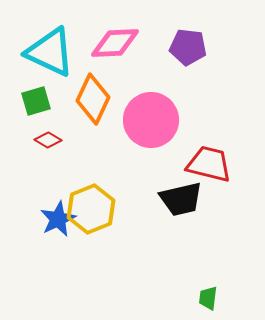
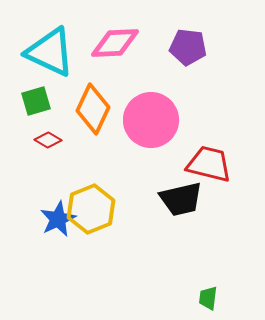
orange diamond: moved 10 px down
